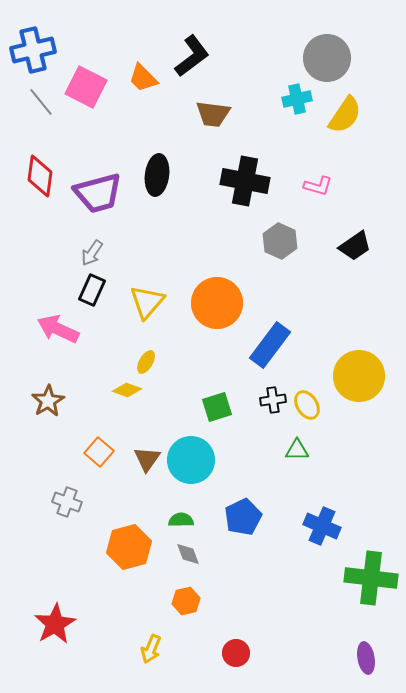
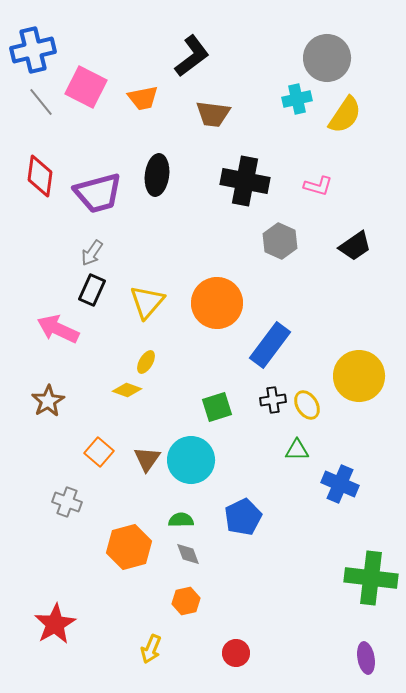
orange trapezoid at (143, 78): moved 20 px down; rotated 56 degrees counterclockwise
blue cross at (322, 526): moved 18 px right, 42 px up
